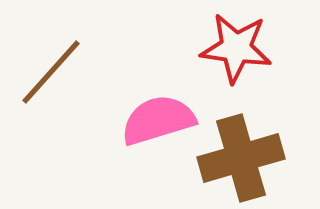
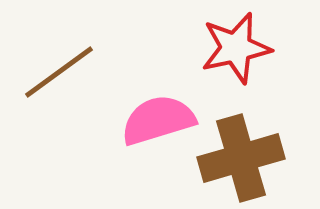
red star: rotated 20 degrees counterclockwise
brown line: moved 8 px right; rotated 12 degrees clockwise
